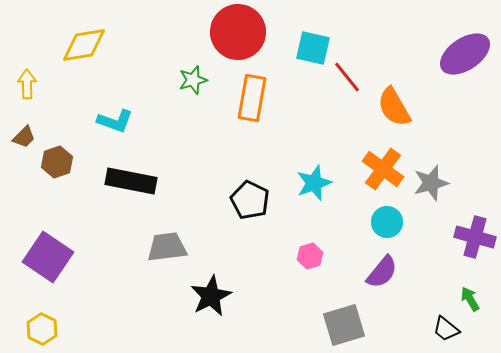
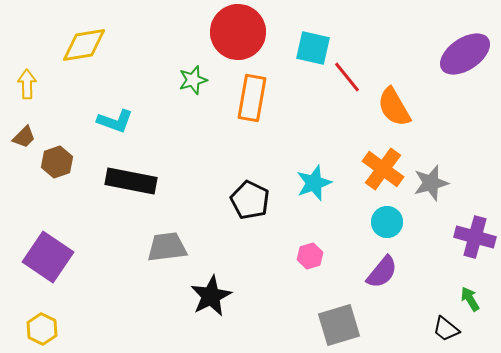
gray square: moved 5 px left
